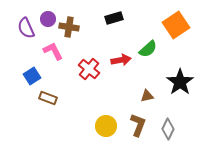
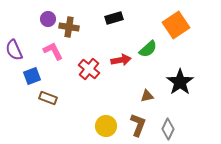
purple semicircle: moved 12 px left, 22 px down
blue square: rotated 12 degrees clockwise
